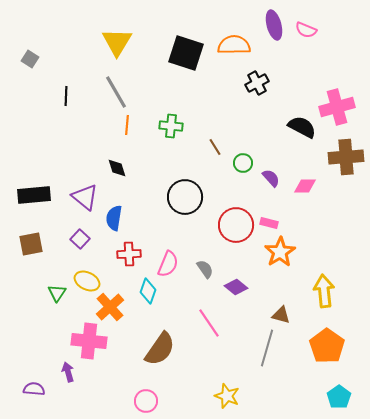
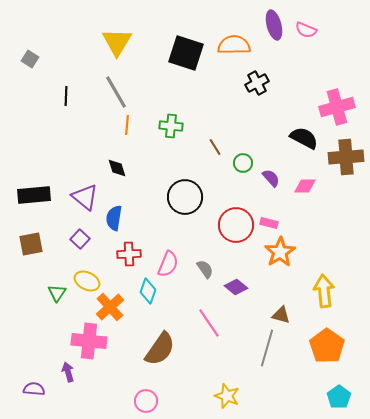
black semicircle at (302, 127): moved 2 px right, 11 px down
